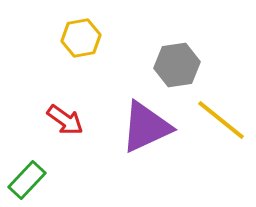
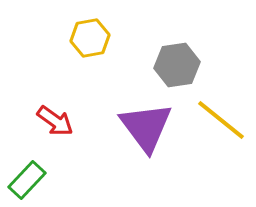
yellow hexagon: moved 9 px right
red arrow: moved 10 px left, 1 px down
purple triangle: rotated 42 degrees counterclockwise
